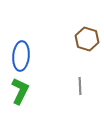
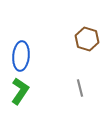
gray line: moved 2 px down; rotated 12 degrees counterclockwise
green L-shape: rotated 8 degrees clockwise
